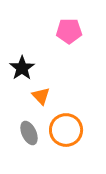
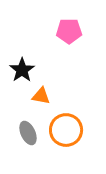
black star: moved 2 px down
orange triangle: rotated 36 degrees counterclockwise
gray ellipse: moved 1 px left
